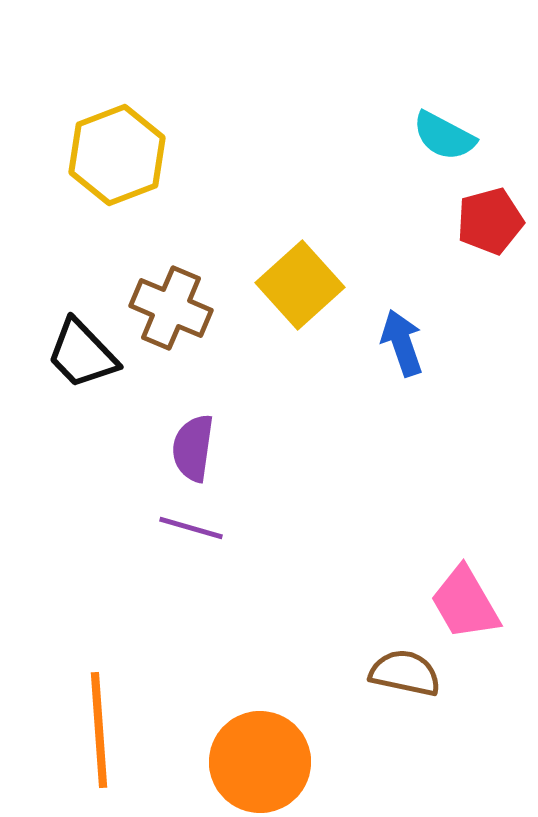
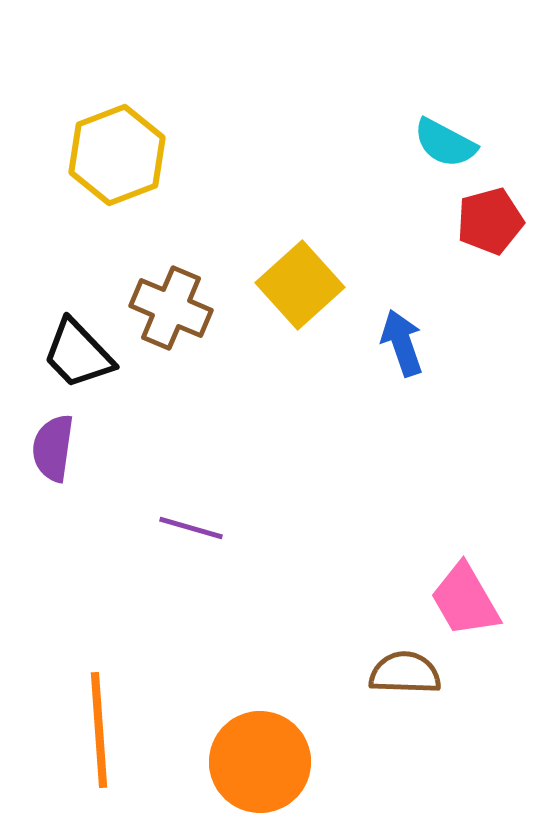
cyan semicircle: moved 1 px right, 7 px down
black trapezoid: moved 4 px left
purple semicircle: moved 140 px left
pink trapezoid: moved 3 px up
brown semicircle: rotated 10 degrees counterclockwise
